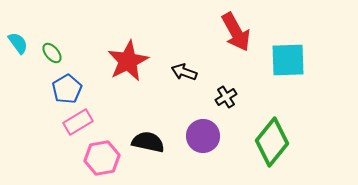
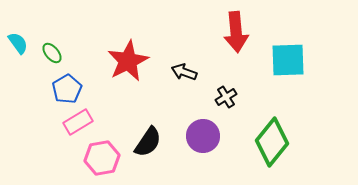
red arrow: rotated 24 degrees clockwise
black semicircle: rotated 112 degrees clockwise
